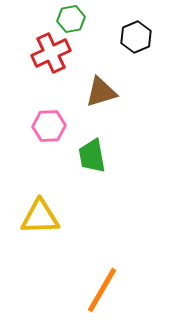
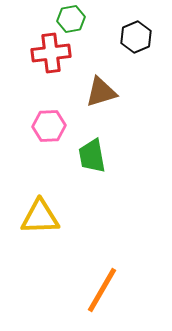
red cross: rotated 18 degrees clockwise
